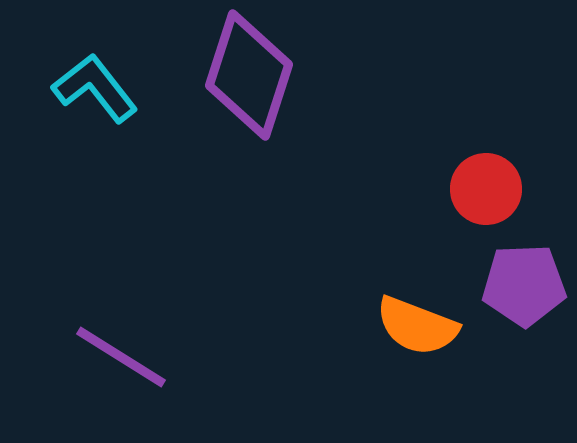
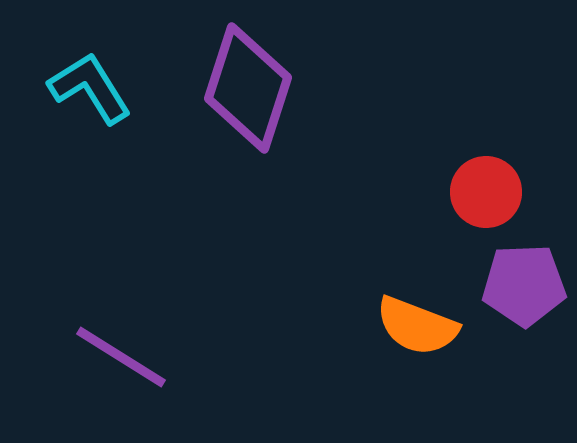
purple diamond: moved 1 px left, 13 px down
cyan L-shape: moved 5 px left; rotated 6 degrees clockwise
red circle: moved 3 px down
